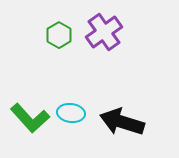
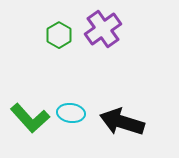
purple cross: moved 1 px left, 3 px up
